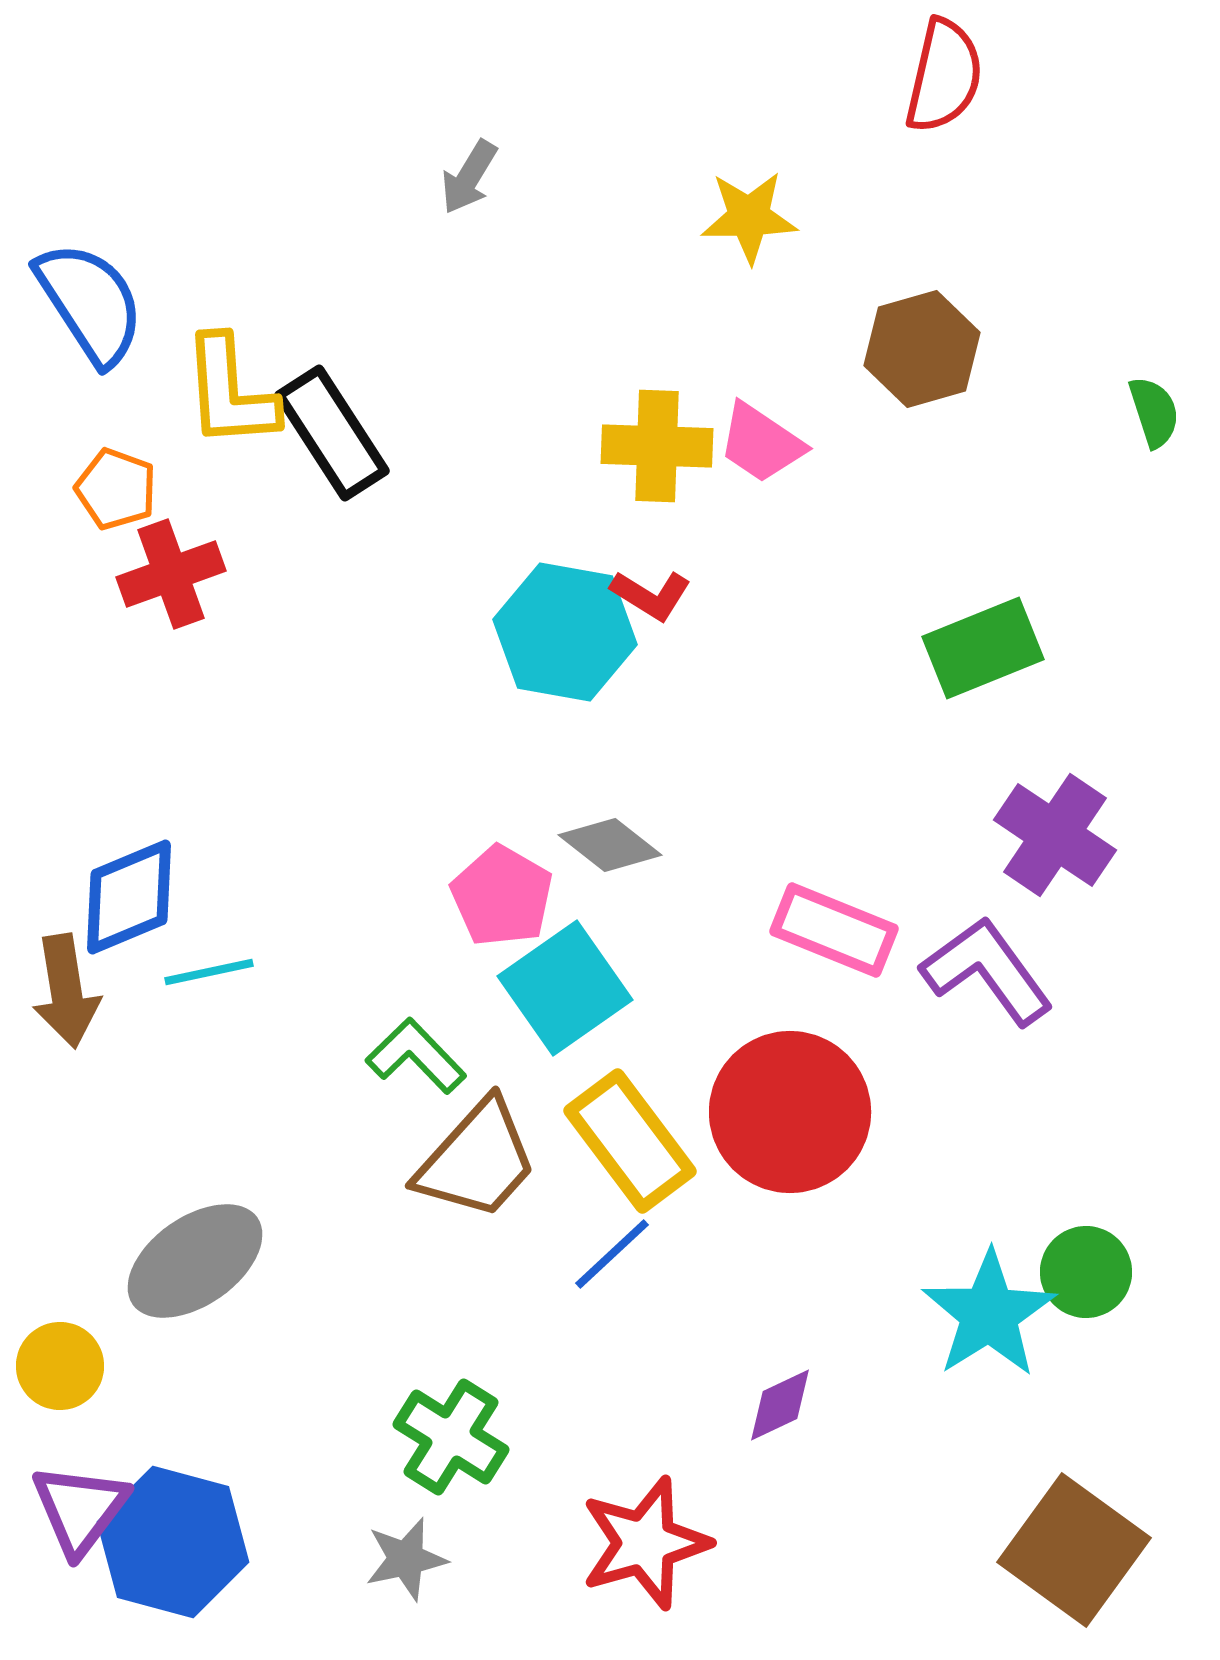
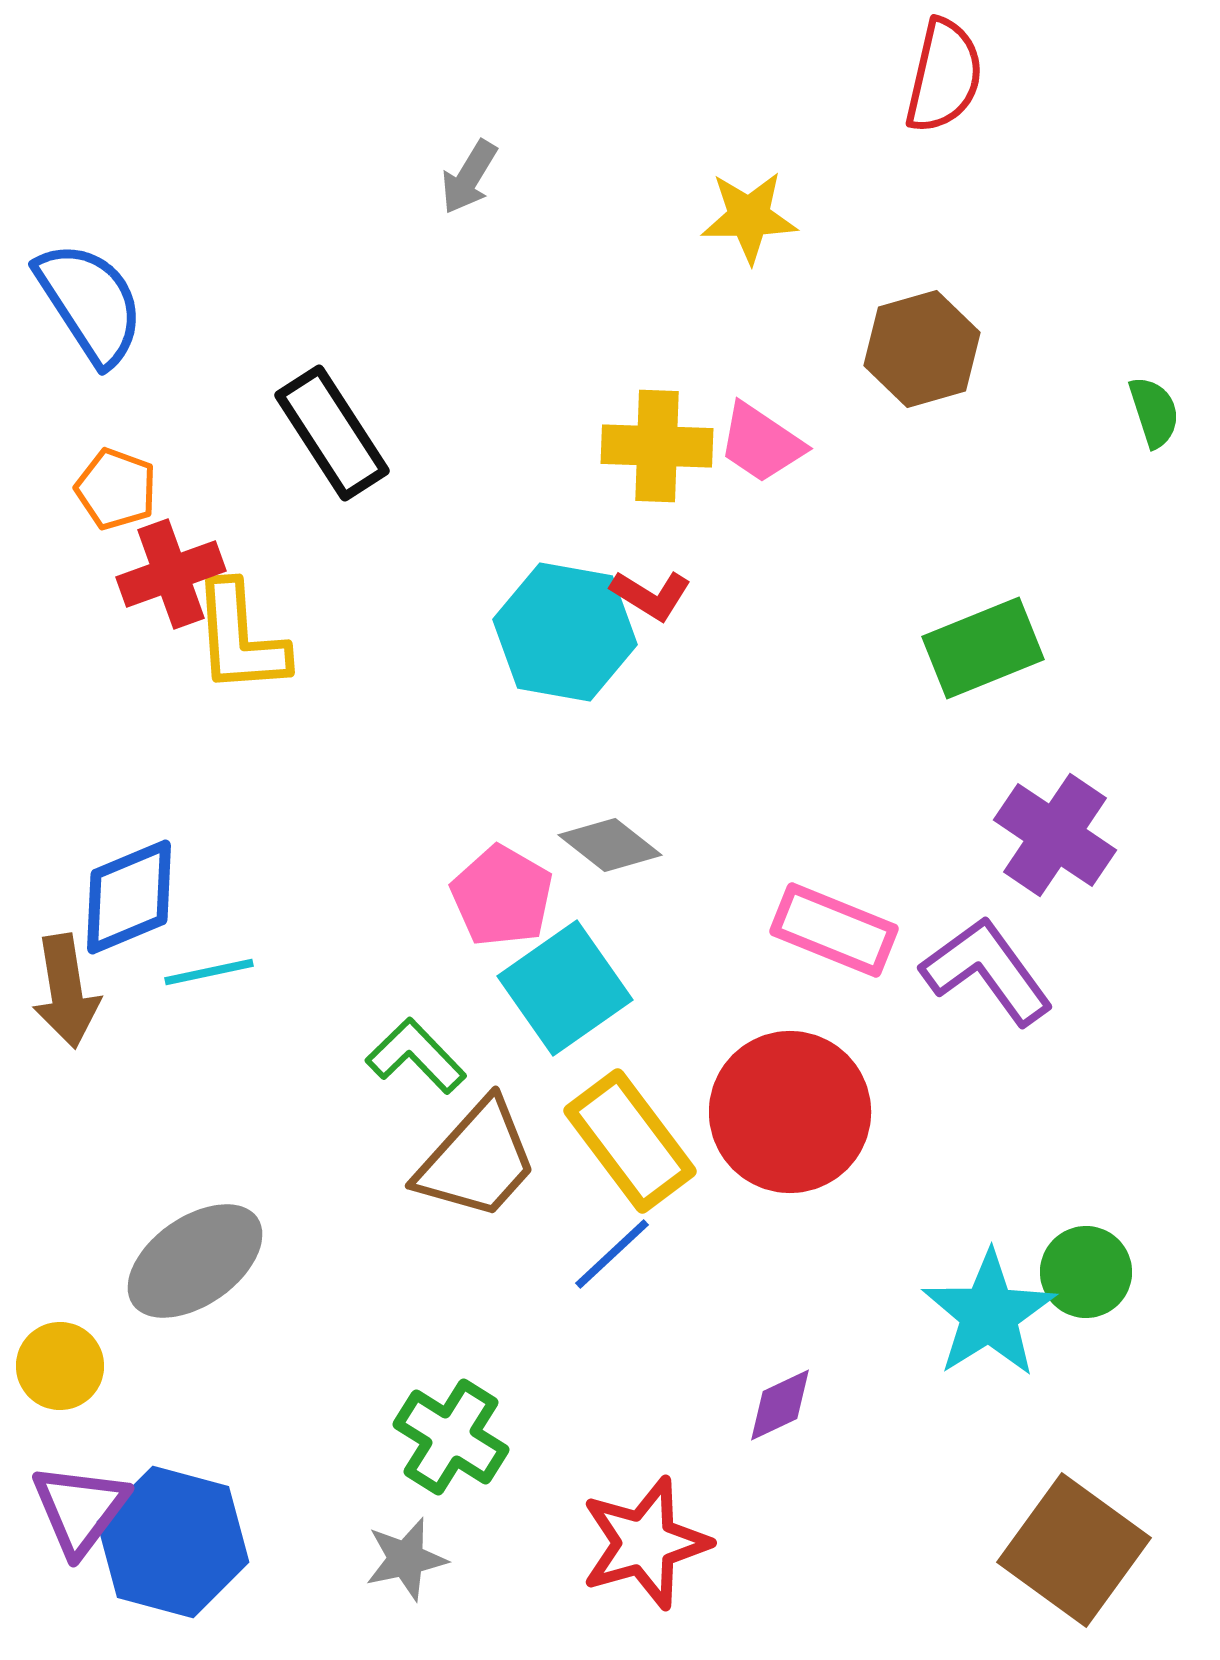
yellow L-shape: moved 10 px right, 246 px down
